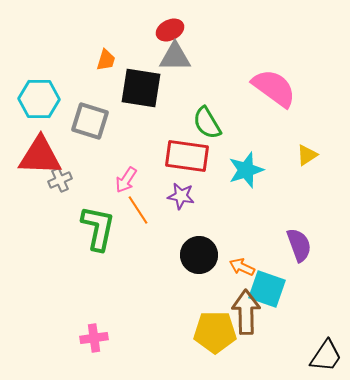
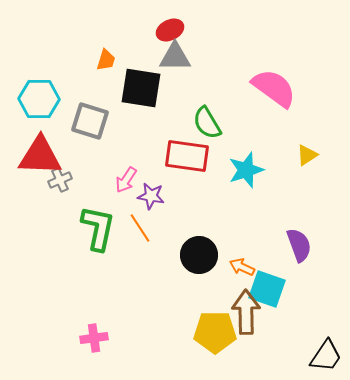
purple star: moved 30 px left
orange line: moved 2 px right, 18 px down
